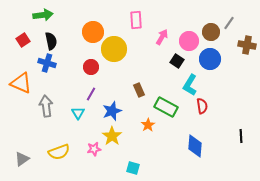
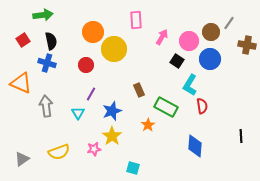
red circle: moved 5 px left, 2 px up
